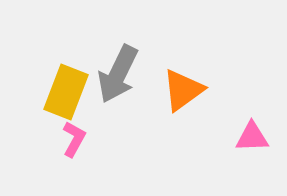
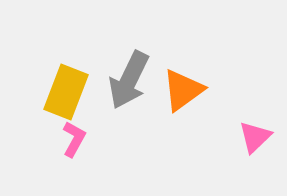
gray arrow: moved 11 px right, 6 px down
pink triangle: moved 3 px right; rotated 42 degrees counterclockwise
